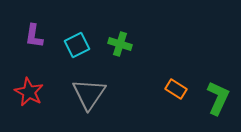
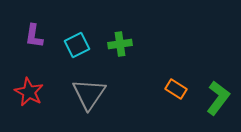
green cross: rotated 25 degrees counterclockwise
green L-shape: rotated 12 degrees clockwise
